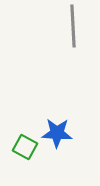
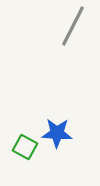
gray line: rotated 30 degrees clockwise
